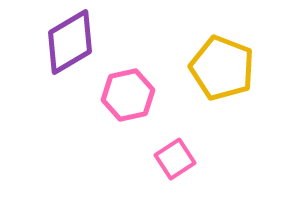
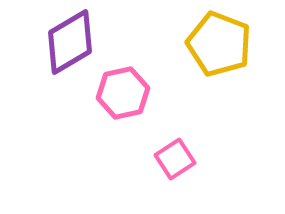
yellow pentagon: moved 3 px left, 24 px up
pink hexagon: moved 5 px left, 2 px up
